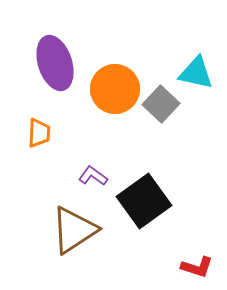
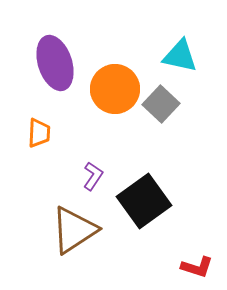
cyan triangle: moved 16 px left, 17 px up
purple L-shape: rotated 88 degrees clockwise
